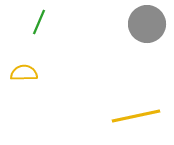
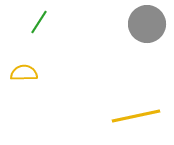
green line: rotated 10 degrees clockwise
